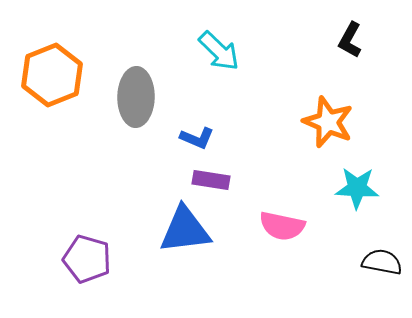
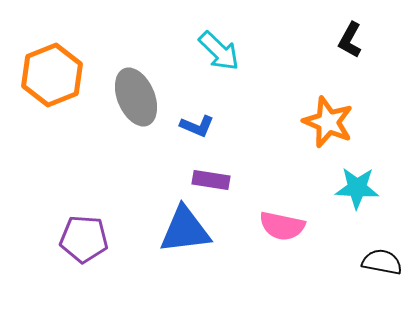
gray ellipse: rotated 24 degrees counterclockwise
blue L-shape: moved 12 px up
purple pentagon: moved 3 px left, 20 px up; rotated 12 degrees counterclockwise
